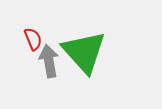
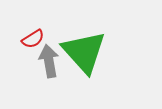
red semicircle: rotated 80 degrees clockwise
